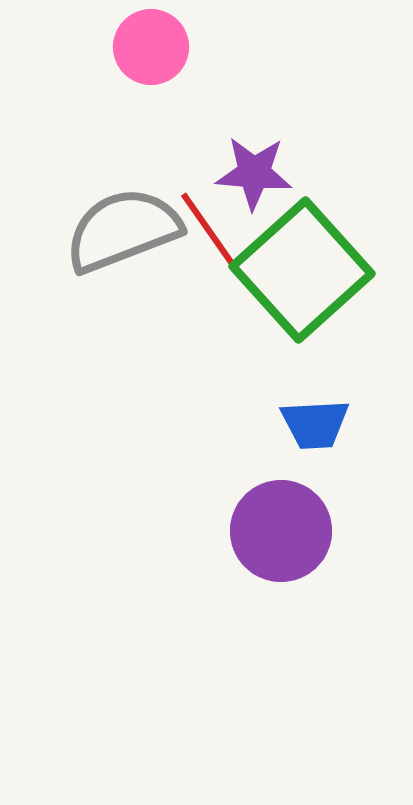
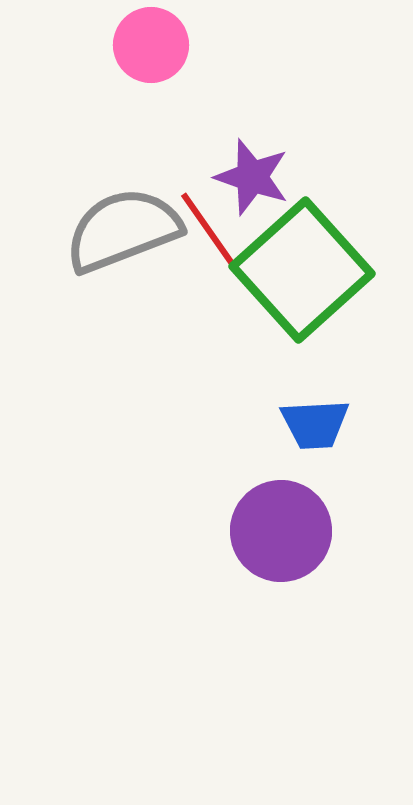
pink circle: moved 2 px up
purple star: moved 2 px left, 4 px down; rotated 14 degrees clockwise
